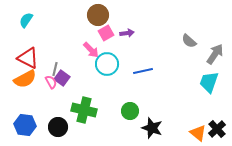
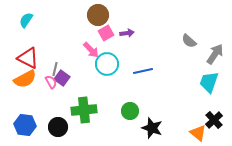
green cross: rotated 20 degrees counterclockwise
black cross: moved 3 px left, 9 px up
